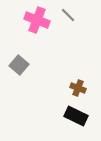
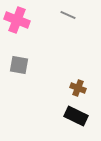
gray line: rotated 21 degrees counterclockwise
pink cross: moved 20 px left
gray square: rotated 30 degrees counterclockwise
